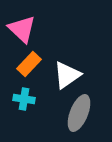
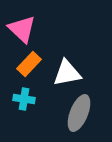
white triangle: moved 2 px up; rotated 24 degrees clockwise
